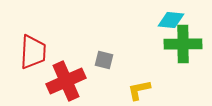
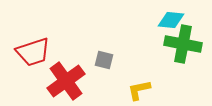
green cross: rotated 12 degrees clockwise
red trapezoid: rotated 69 degrees clockwise
red cross: rotated 12 degrees counterclockwise
